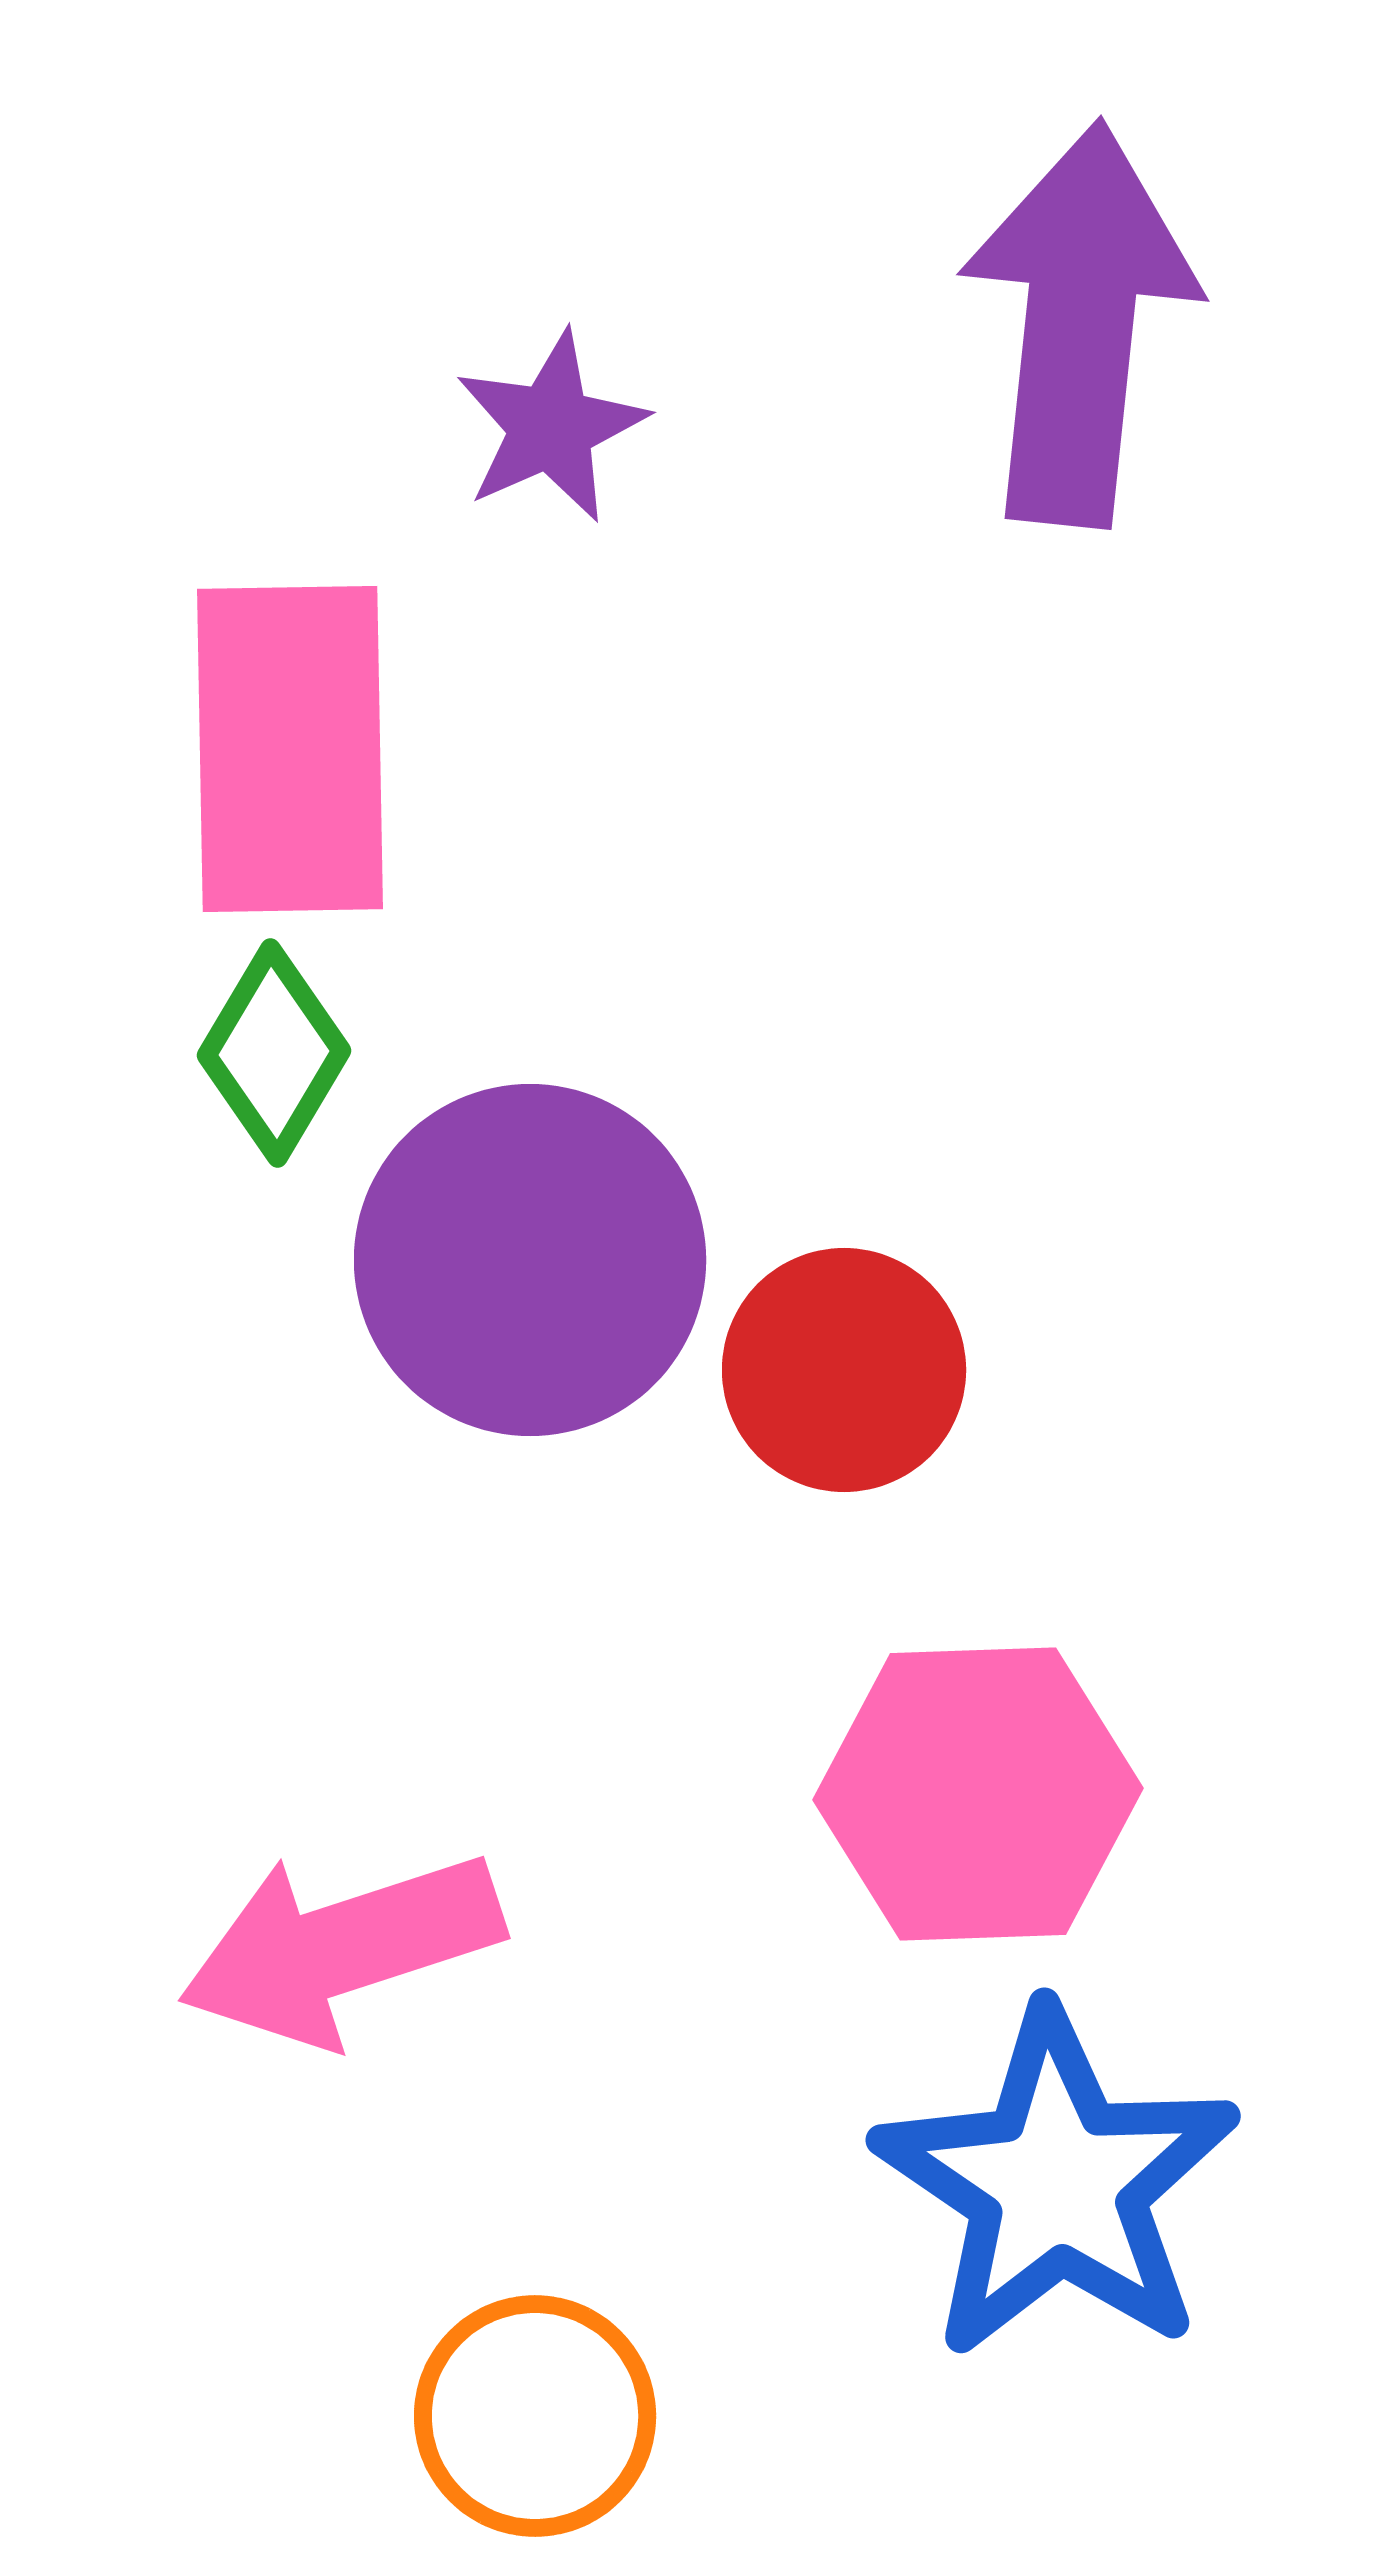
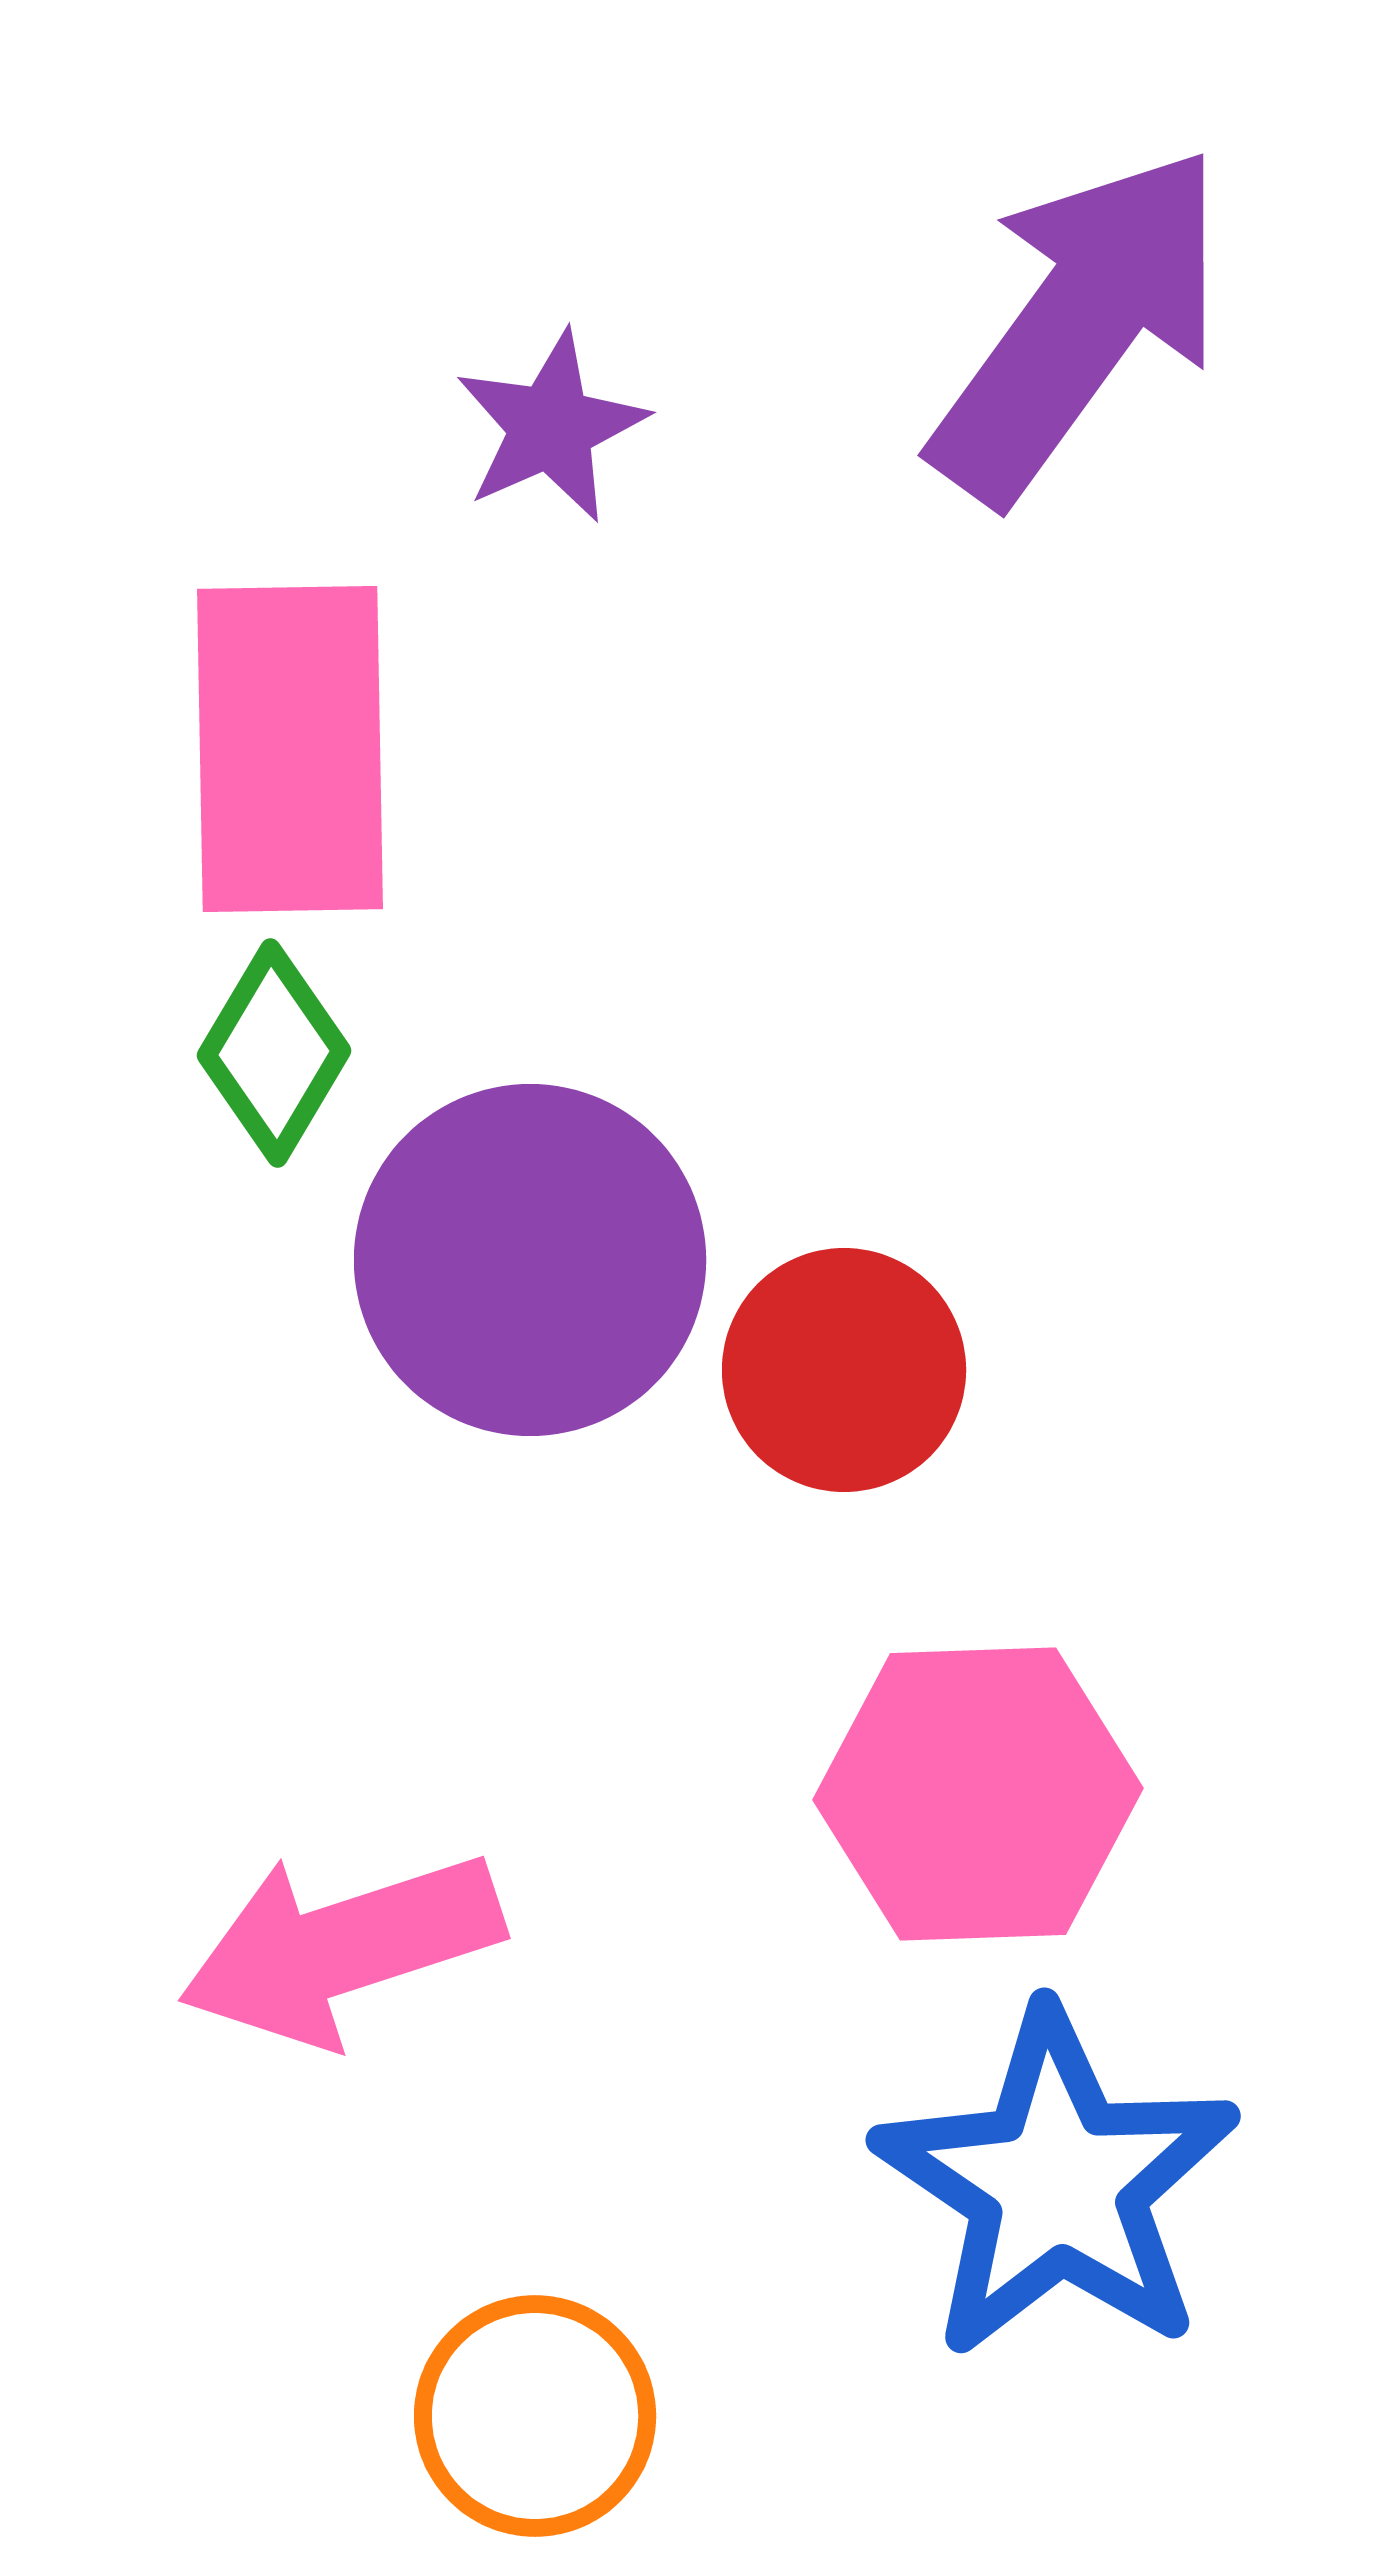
purple arrow: rotated 30 degrees clockwise
